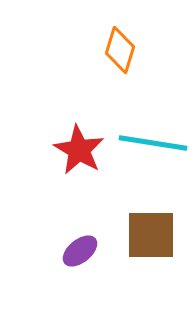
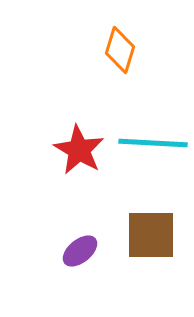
cyan line: rotated 6 degrees counterclockwise
